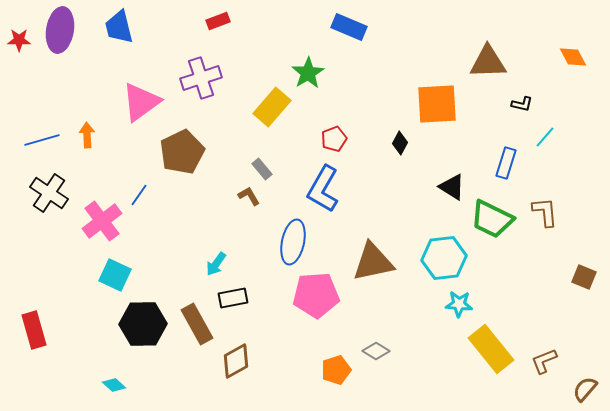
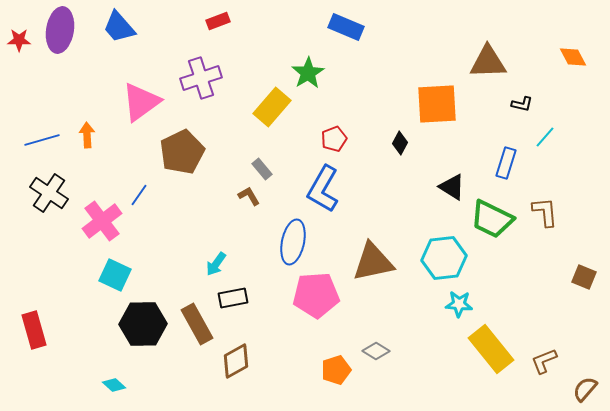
blue trapezoid at (119, 27): rotated 27 degrees counterclockwise
blue rectangle at (349, 27): moved 3 px left
